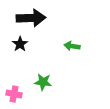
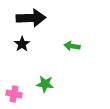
black star: moved 2 px right
green star: moved 2 px right, 2 px down
